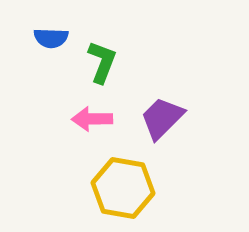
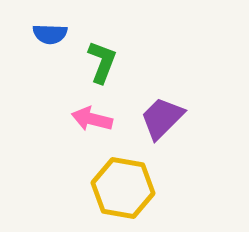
blue semicircle: moved 1 px left, 4 px up
pink arrow: rotated 15 degrees clockwise
